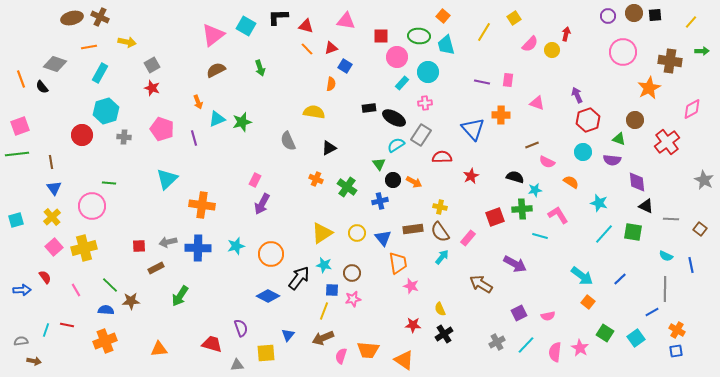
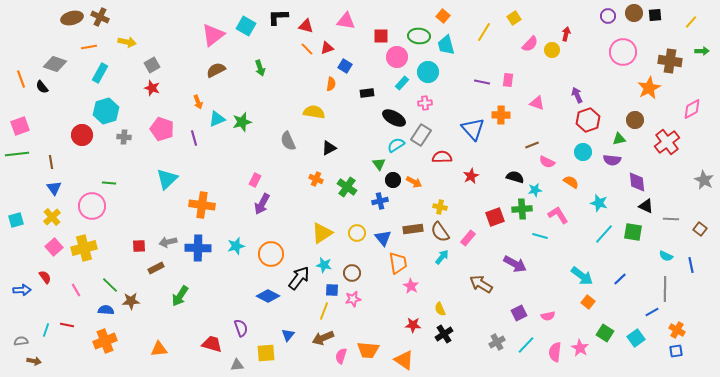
red triangle at (331, 48): moved 4 px left
black rectangle at (369, 108): moved 2 px left, 15 px up
green triangle at (619, 139): rotated 32 degrees counterclockwise
pink star at (411, 286): rotated 14 degrees clockwise
